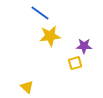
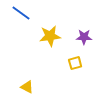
blue line: moved 19 px left
purple star: moved 9 px up
yellow triangle: rotated 16 degrees counterclockwise
